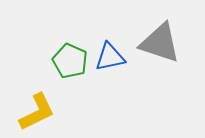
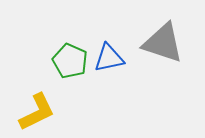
gray triangle: moved 3 px right
blue triangle: moved 1 px left, 1 px down
